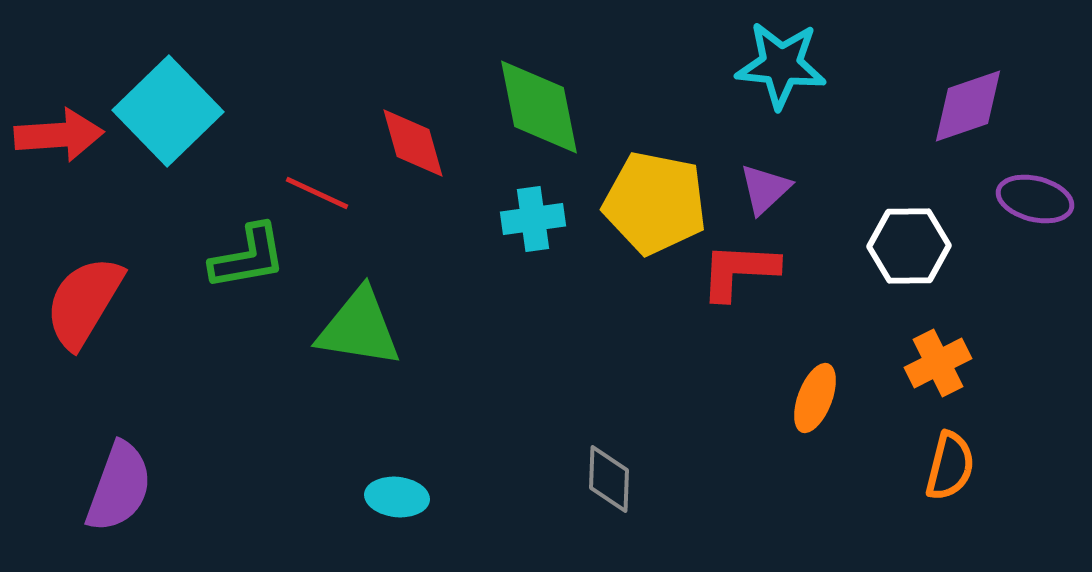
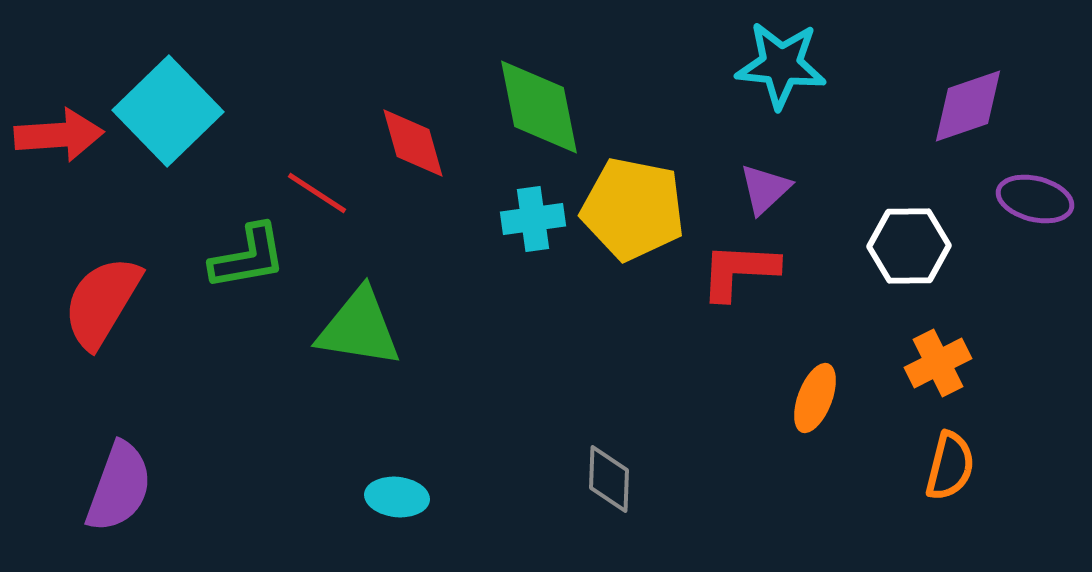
red line: rotated 8 degrees clockwise
yellow pentagon: moved 22 px left, 6 px down
red semicircle: moved 18 px right
